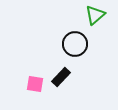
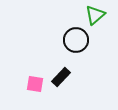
black circle: moved 1 px right, 4 px up
